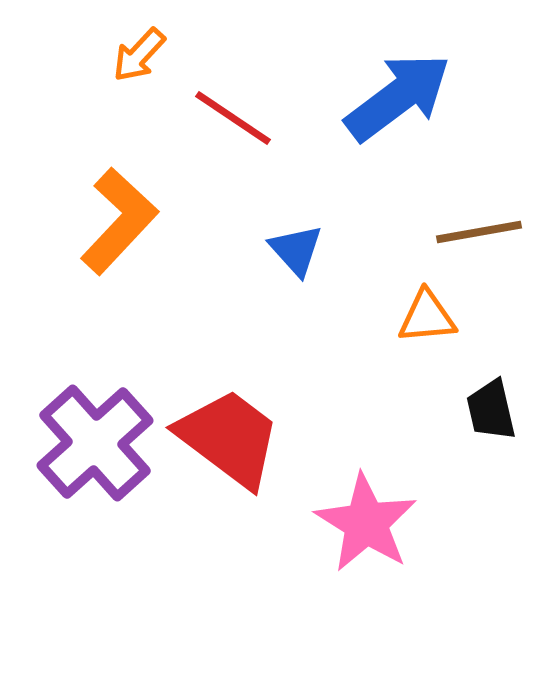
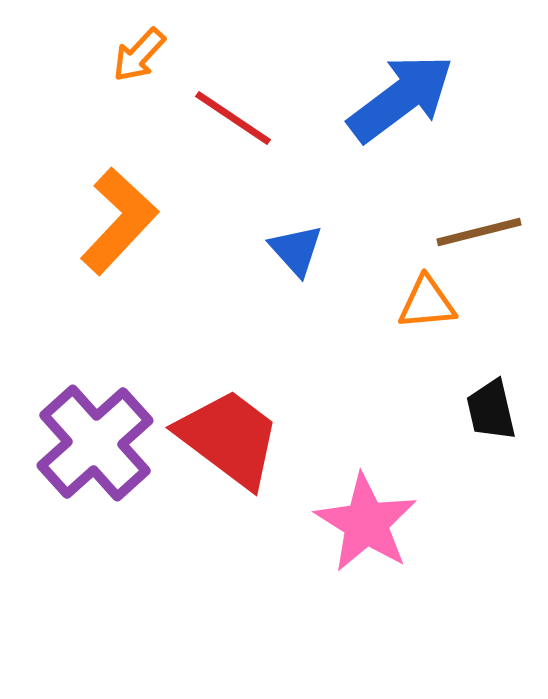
blue arrow: moved 3 px right, 1 px down
brown line: rotated 4 degrees counterclockwise
orange triangle: moved 14 px up
